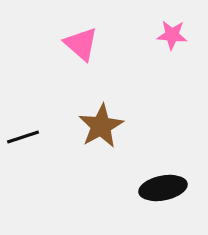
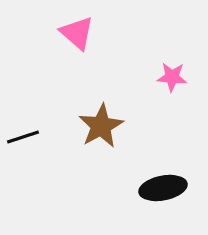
pink star: moved 42 px down
pink triangle: moved 4 px left, 11 px up
